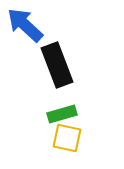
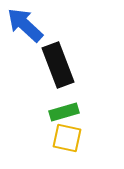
black rectangle: moved 1 px right
green rectangle: moved 2 px right, 2 px up
